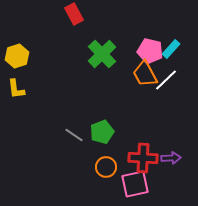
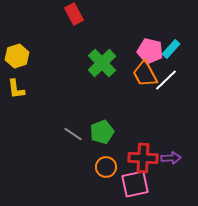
green cross: moved 9 px down
gray line: moved 1 px left, 1 px up
